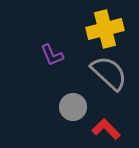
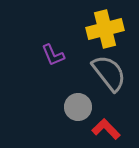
purple L-shape: moved 1 px right
gray semicircle: rotated 9 degrees clockwise
gray circle: moved 5 px right
